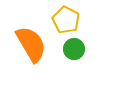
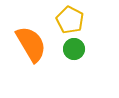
yellow pentagon: moved 4 px right
